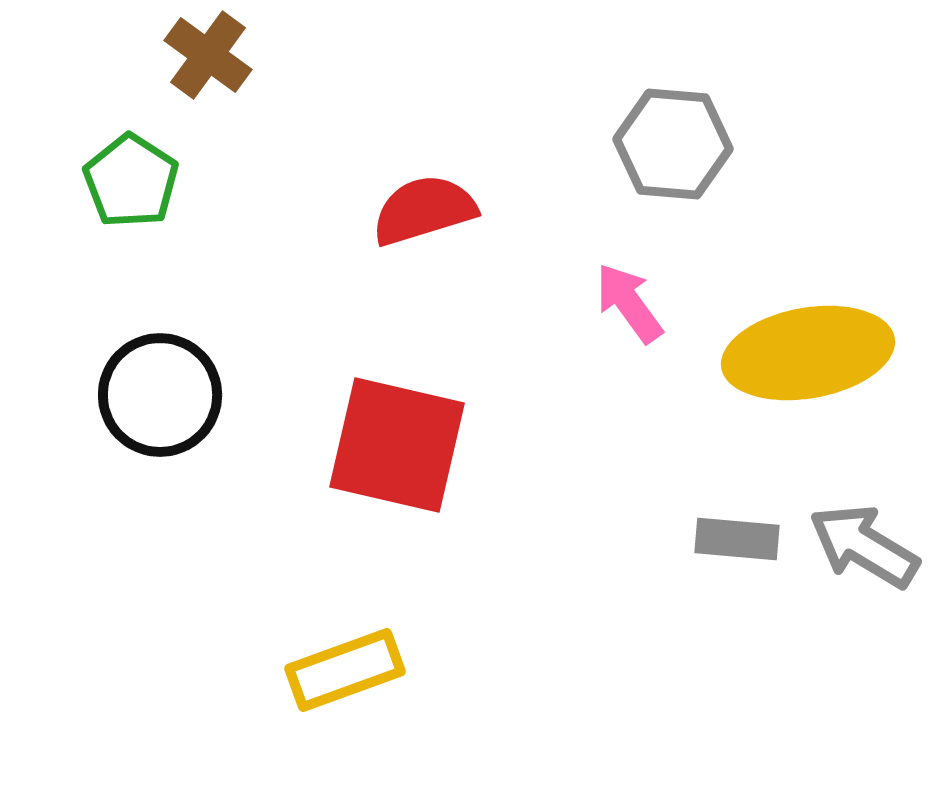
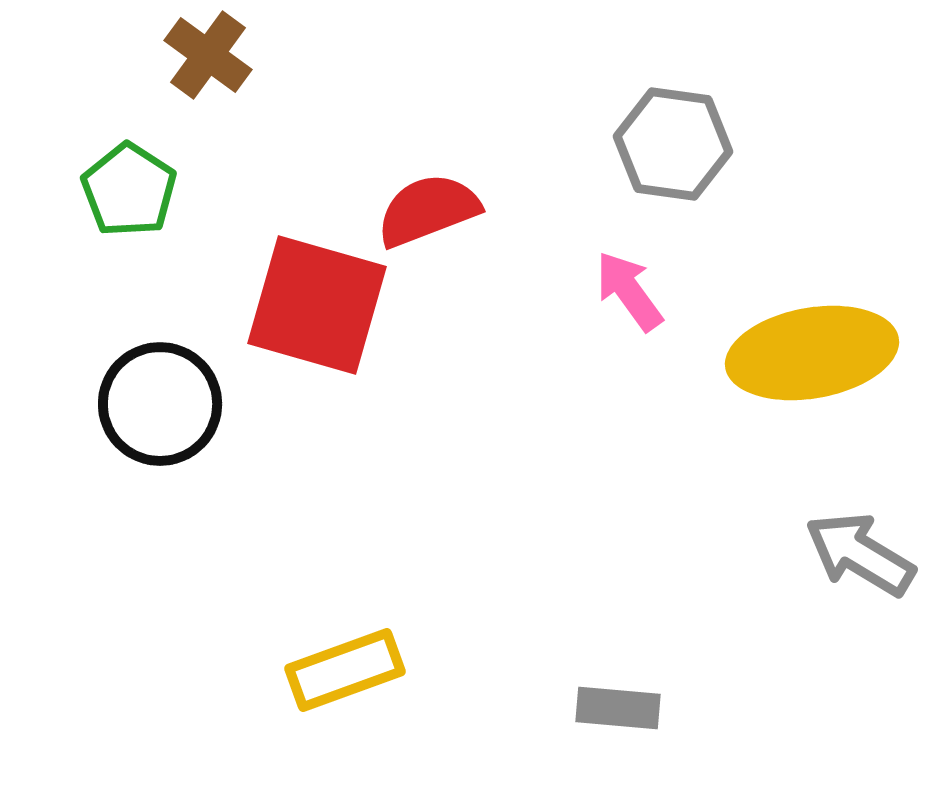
gray hexagon: rotated 3 degrees clockwise
green pentagon: moved 2 px left, 9 px down
red semicircle: moved 4 px right; rotated 4 degrees counterclockwise
pink arrow: moved 12 px up
yellow ellipse: moved 4 px right
black circle: moved 9 px down
red square: moved 80 px left, 140 px up; rotated 3 degrees clockwise
gray rectangle: moved 119 px left, 169 px down
gray arrow: moved 4 px left, 8 px down
